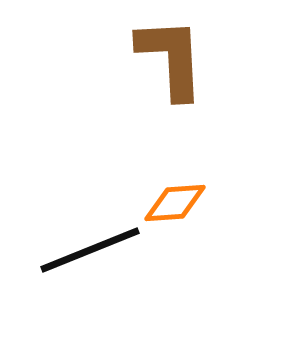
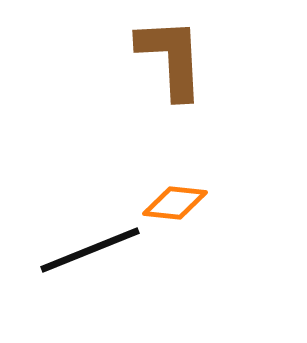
orange diamond: rotated 10 degrees clockwise
